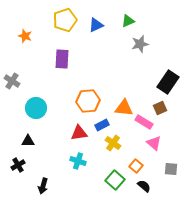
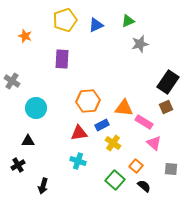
brown square: moved 6 px right, 1 px up
